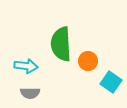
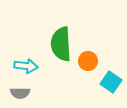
gray semicircle: moved 10 px left
